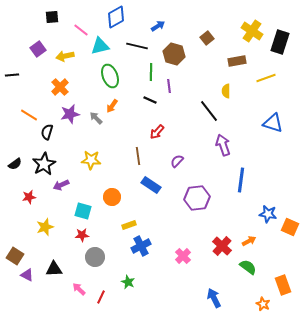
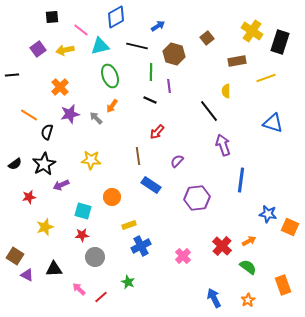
yellow arrow at (65, 56): moved 6 px up
red line at (101, 297): rotated 24 degrees clockwise
orange star at (263, 304): moved 15 px left, 4 px up; rotated 16 degrees clockwise
